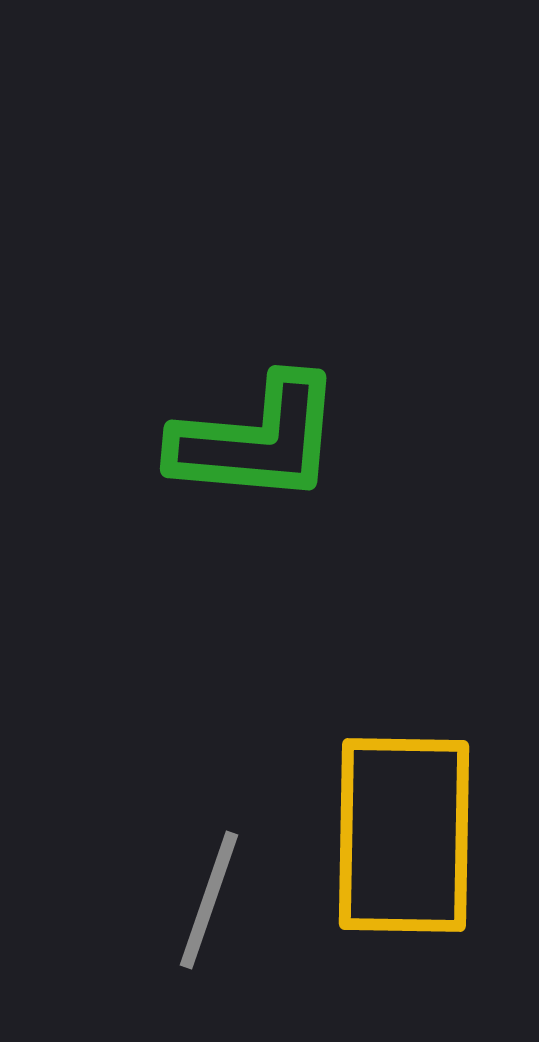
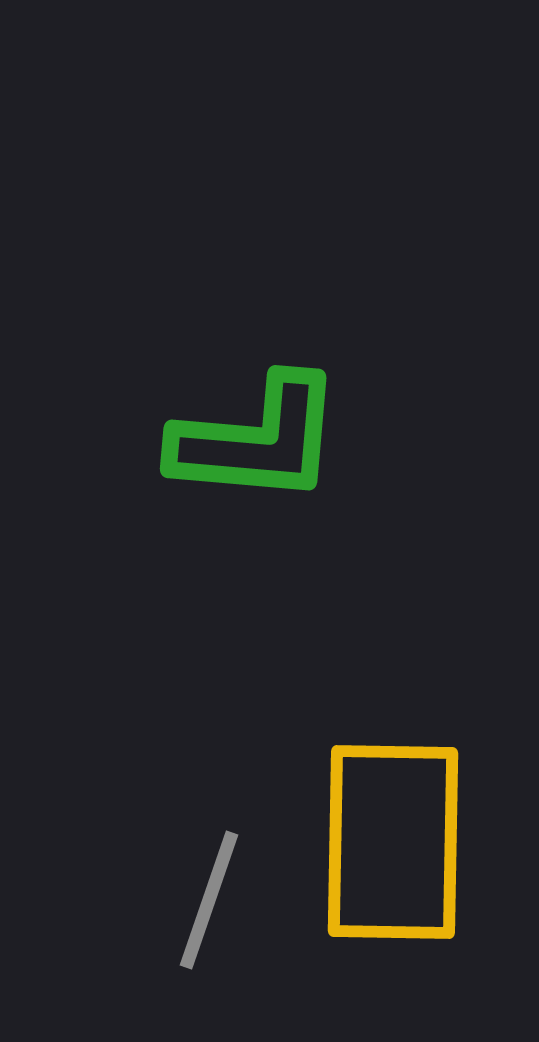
yellow rectangle: moved 11 px left, 7 px down
